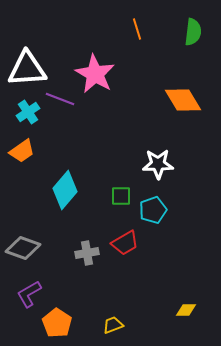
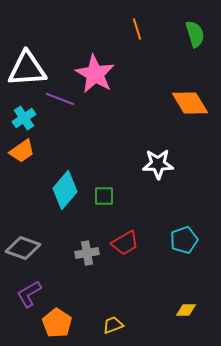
green semicircle: moved 2 px right, 2 px down; rotated 24 degrees counterclockwise
orange diamond: moved 7 px right, 3 px down
cyan cross: moved 4 px left, 6 px down
green square: moved 17 px left
cyan pentagon: moved 31 px right, 30 px down
